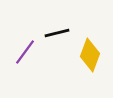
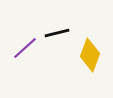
purple line: moved 4 px up; rotated 12 degrees clockwise
